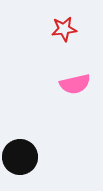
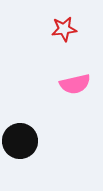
black circle: moved 16 px up
